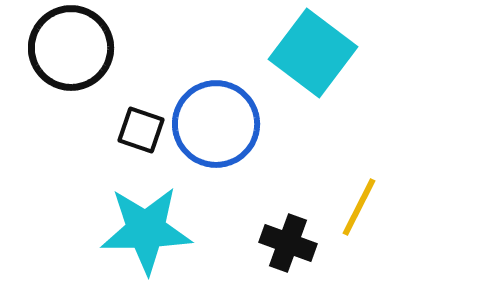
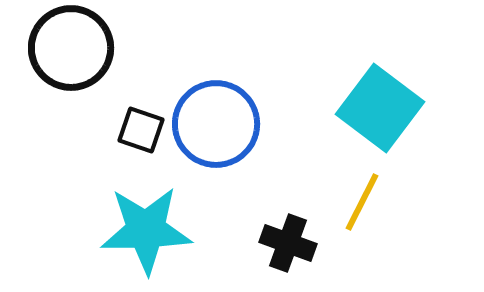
cyan square: moved 67 px right, 55 px down
yellow line: moved 3 px right, 5 px up
